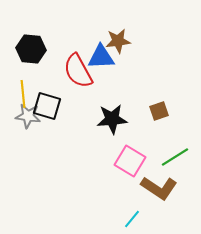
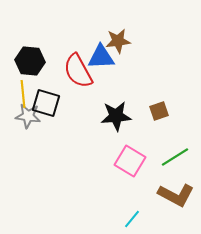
black hexagon: moved 1 px left, 12 px down
black square: moved 1 px left, 3 px up
black star: moved 4 px right, 3 px up
brown L-shape: moved 17 px right, 7 px down; rotated 6 degrees counterclockwise
